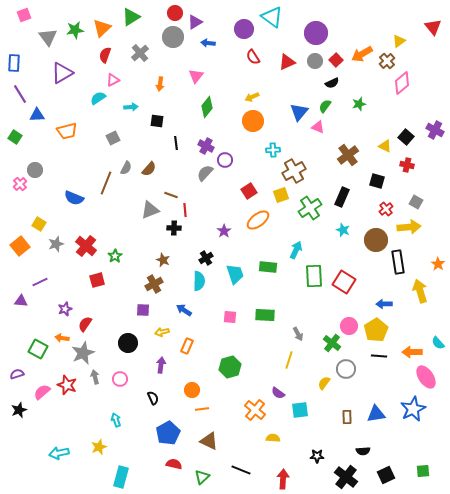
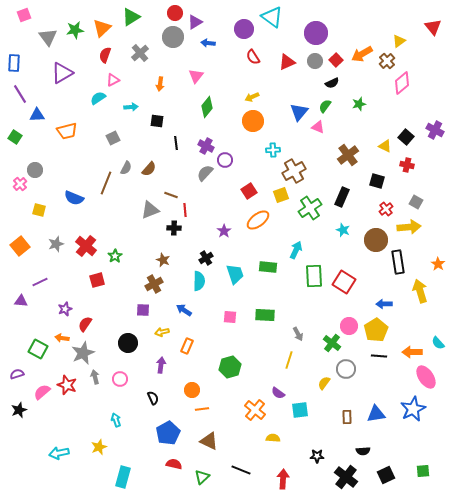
yellow square at (39, 224): moved 14 px up; rotated 16 degrees counterclockwise
cyan rectangle at (121, 477): moved 2 px right
